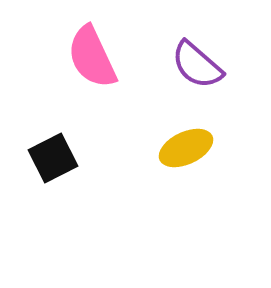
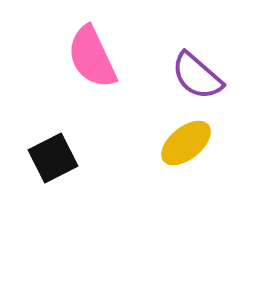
purple semicircle: moved 11 px down
yellow ellipse: moved 5 px up; rotated 14 degrees counterclockwise
